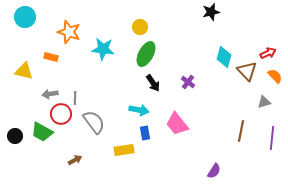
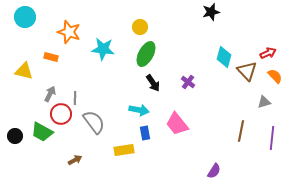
gray arrow: rotated 126 degrees clockwise
